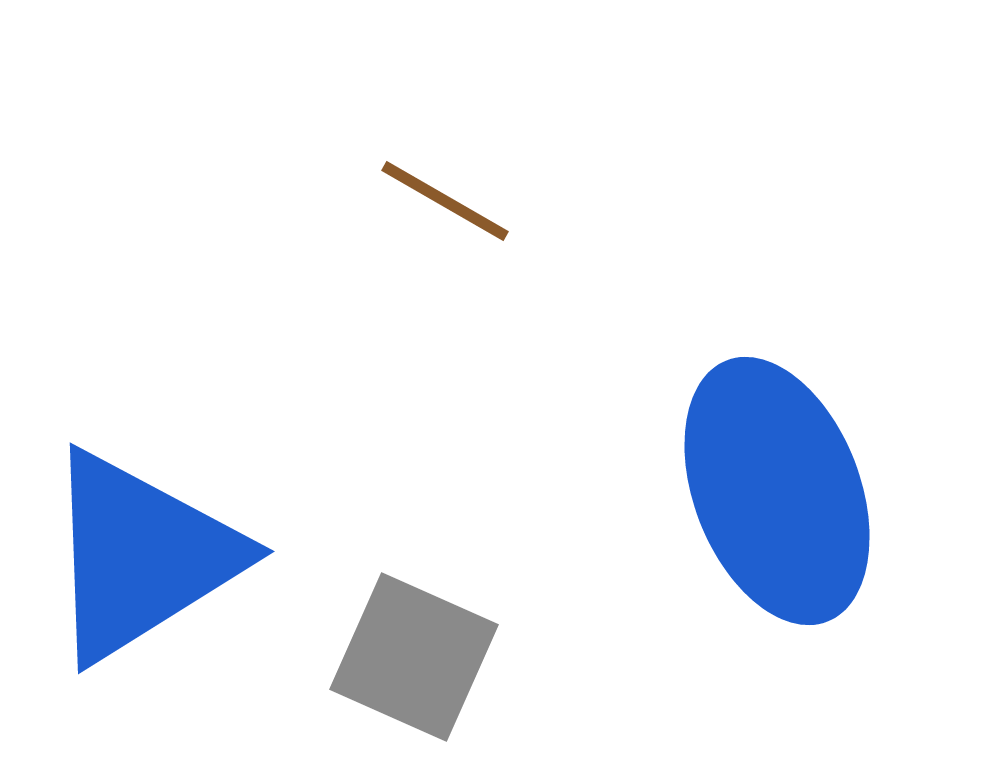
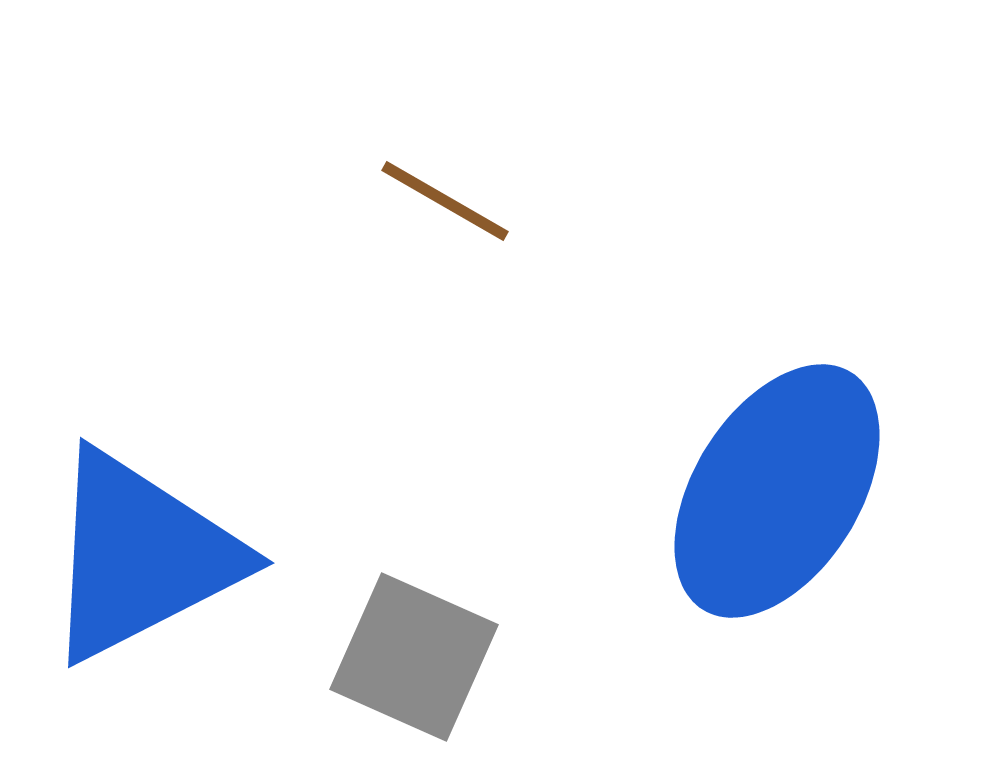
blue ellipse: rotated 53 degrees clockwise
blue triangle: rotated 5 degrees clockwise
